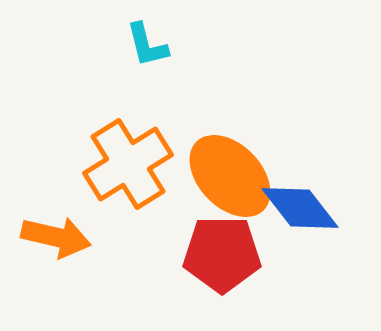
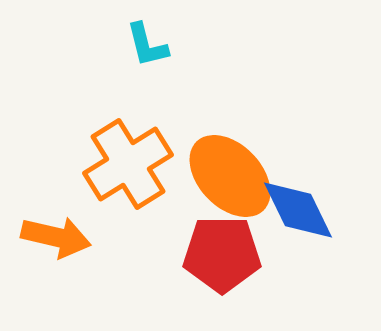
blue diamond: moved 2 px left, 2 px down; rotated 12 degrees clockwise
